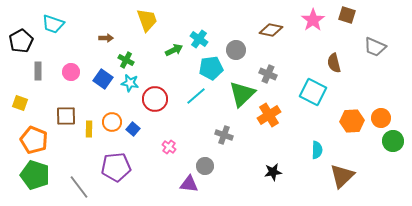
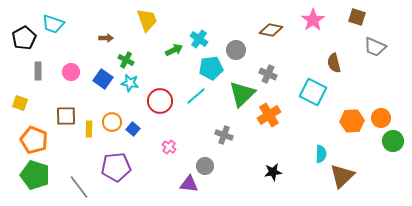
brown square at (347, 15): moved 10 px right, 2 px down
black pentagon at (21, 41): moved 3 px right, 3 px up
red circle at (155, 99): moved 5 px right, 2 px down
cyan semicircle at (317, 150): moved 4 px right, 4 px down
